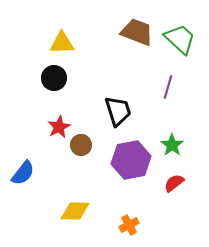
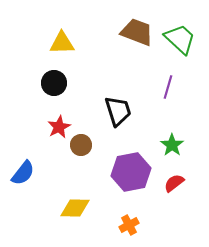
black circle: moved 5 px down
purple hexagon: moved 12 px down
yellow diamond: moved 3 px up
